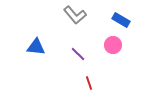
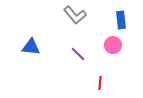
blue rectangle: rotated 54 degrees clockwise
blue triangle: moved 5 px left
red line: moved 11 px right; rotated 24 degrees clockwise
